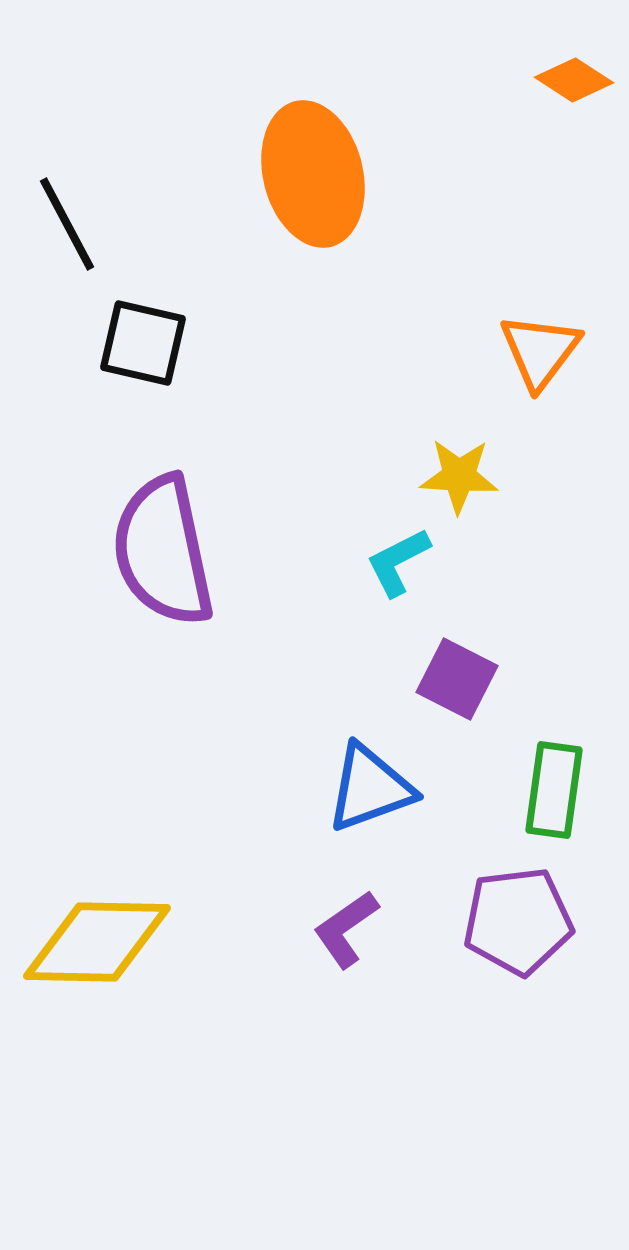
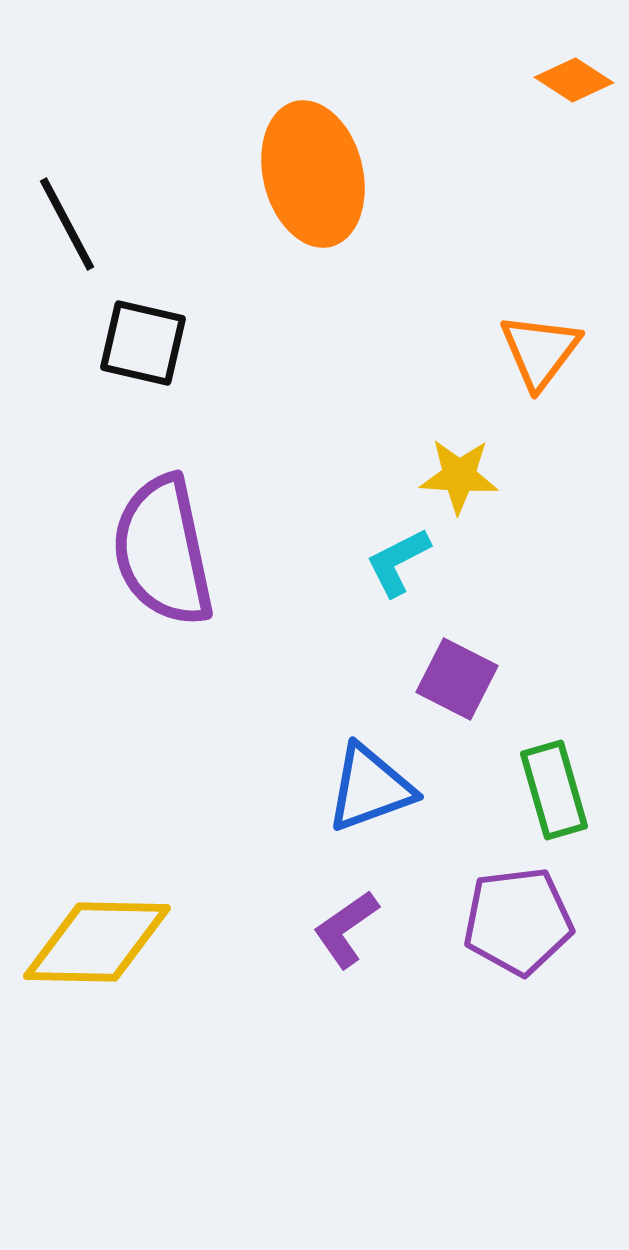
green rectangle: rotated 24 degrees counterclockwise
